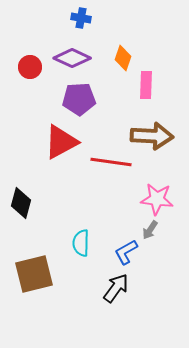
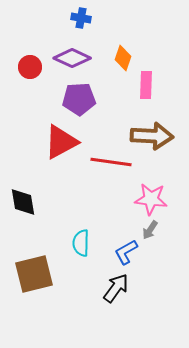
pink star: moved 6 px left
black diamond: moved 2 px right, 1 px up; rotated 24 degrees counterclockwise
